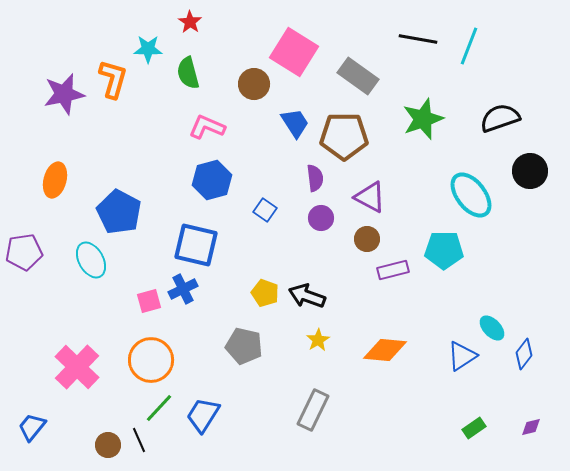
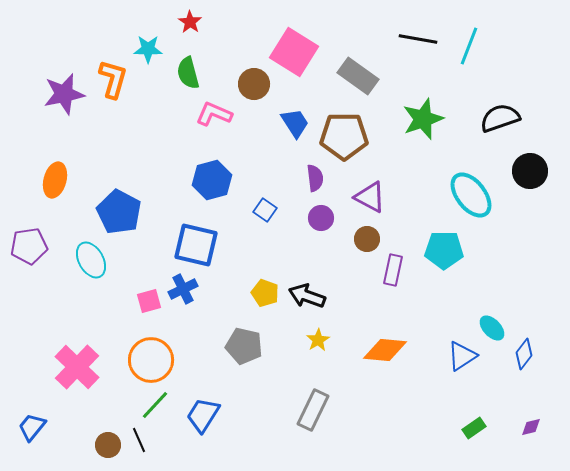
pink L-shape at (207, 127): moved 7 px right, 13 px up
purple pentagon at (24, 252): moved 5 px right, 6 px up
purple rectangle at (393, 270): rotated 64 degrees counterclockwise
green line at (159, 408): moved 4 px left, 3 px up
